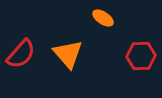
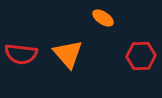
red semicircle: rotated 56 degrees clockwise
